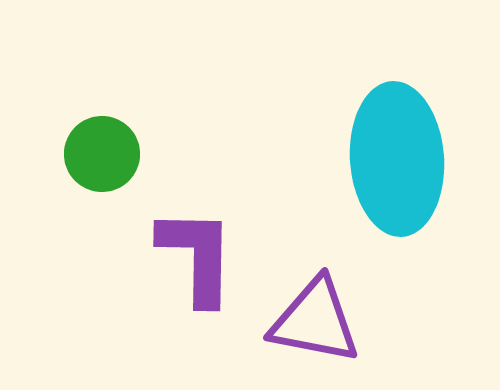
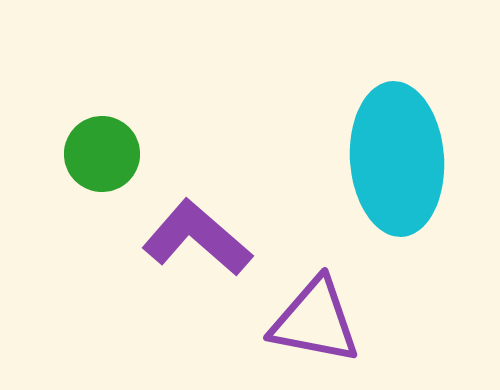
purple L-shape: moved 18 px up; rotated 50 degrees counterclockwise
